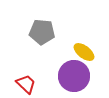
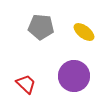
gray pentagon: moved 1 px left, 5 px up
yellow ellipse: moved 20 px up
